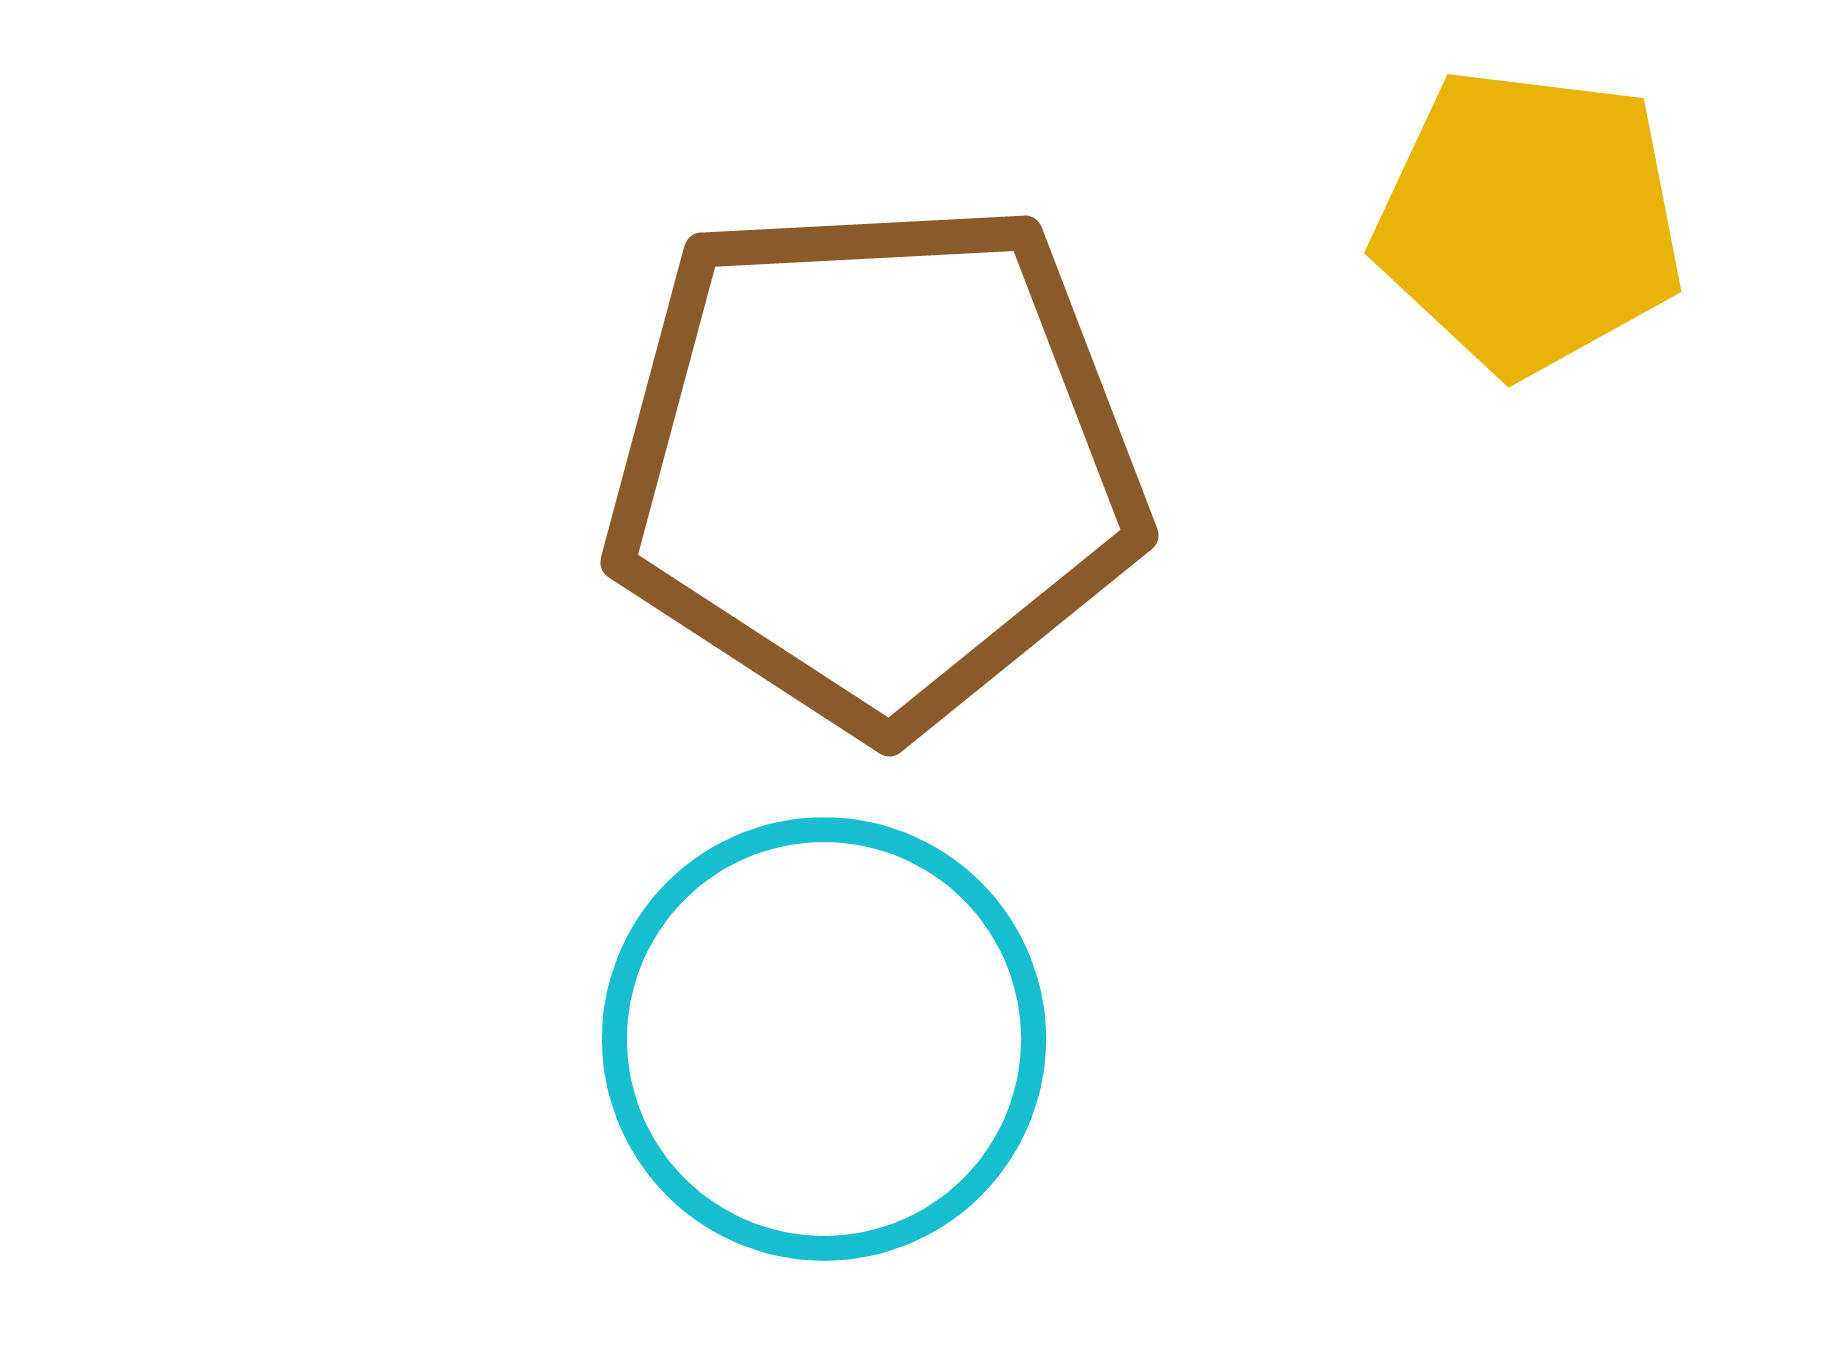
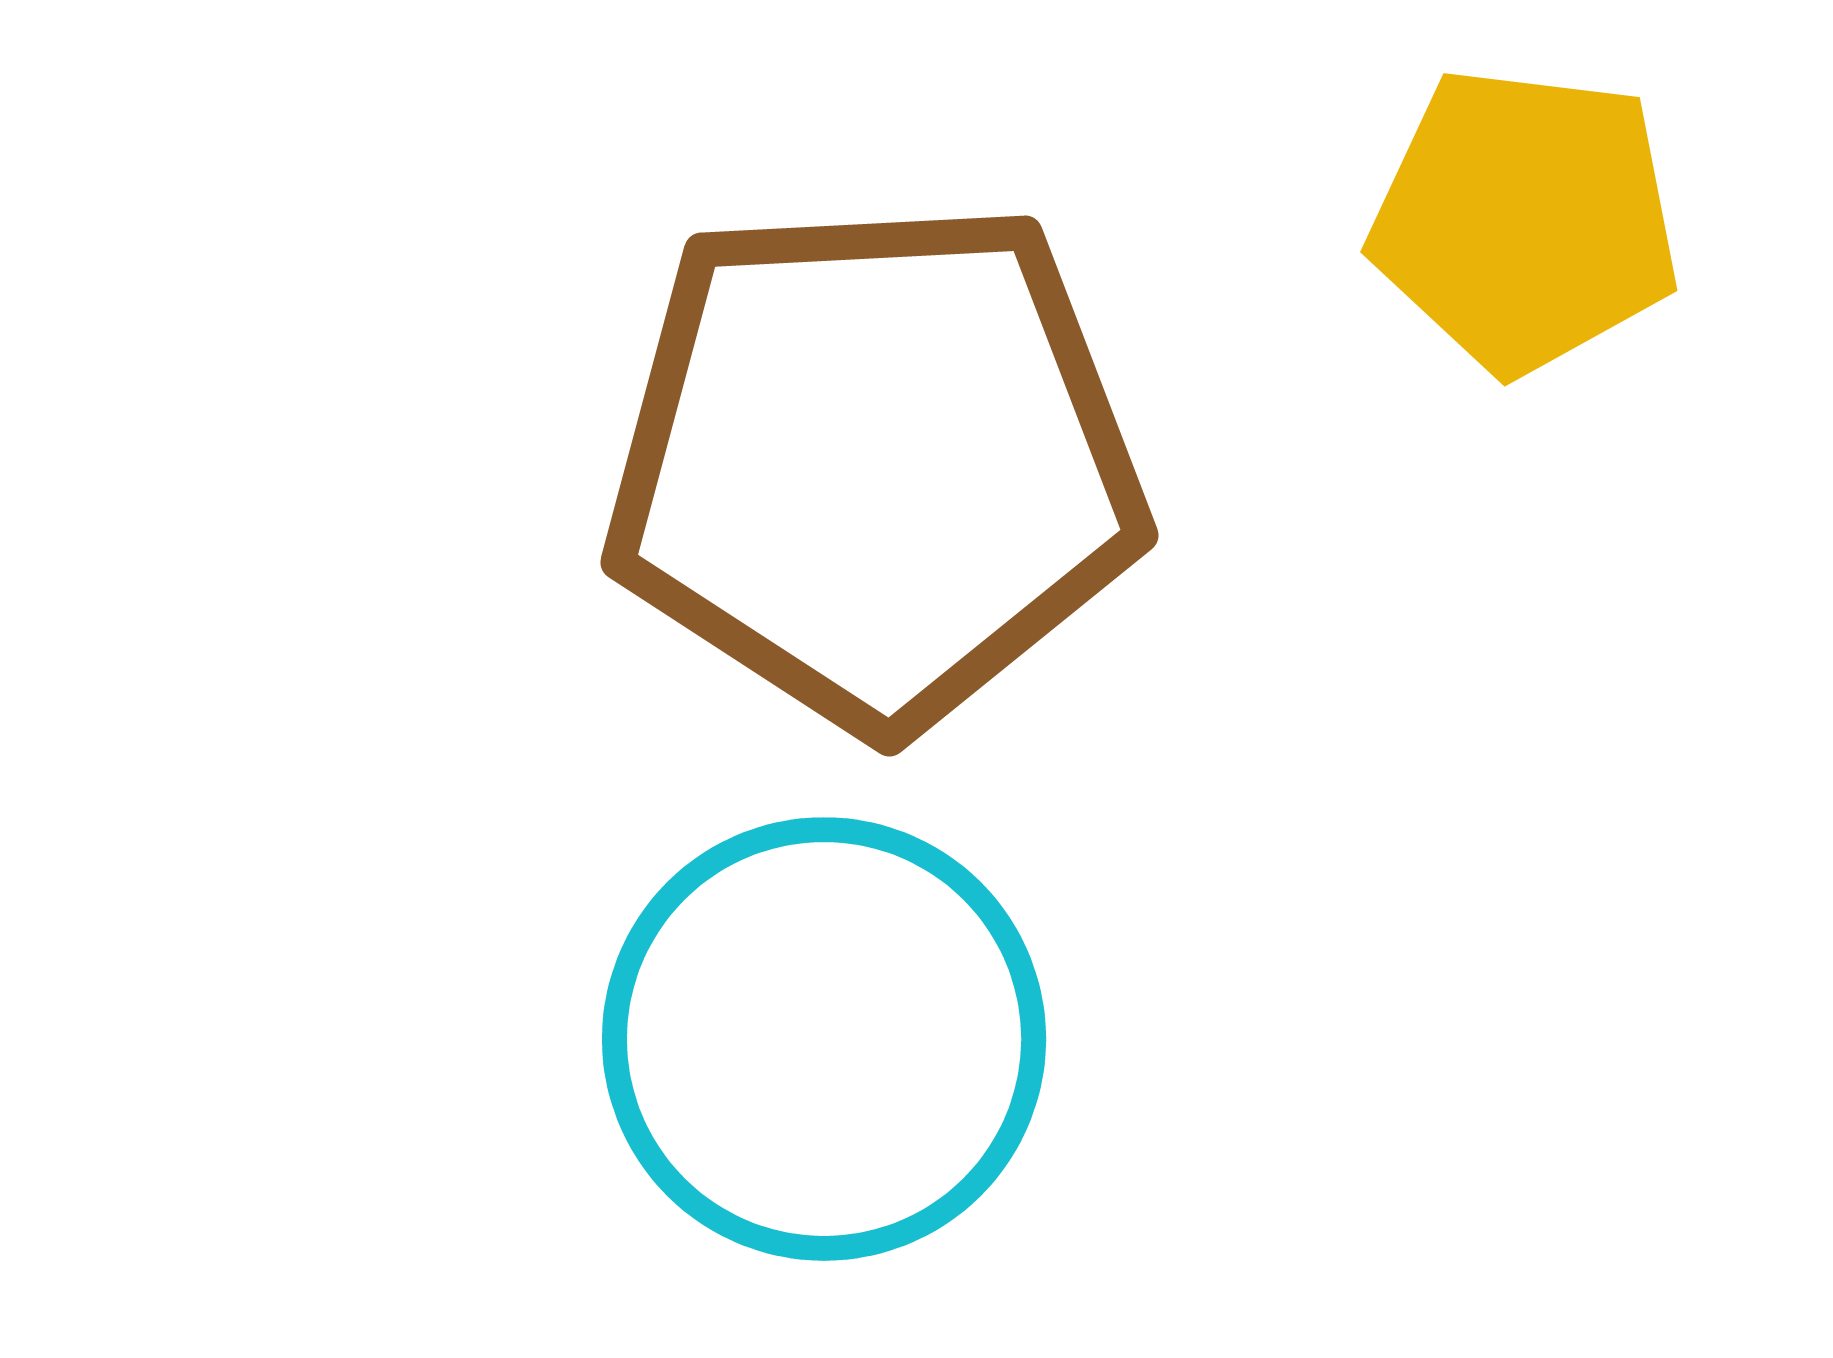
yellow pentagon: moved 4 px left, 1 px up
